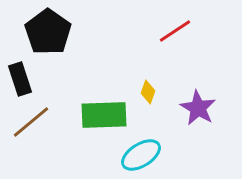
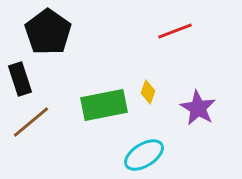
red line: rotated 12 degrees clockwise
green rectangle: moved 10 px up; rotated 9 degrees counterclockwise
cyan ellipse: moved 3 px right
